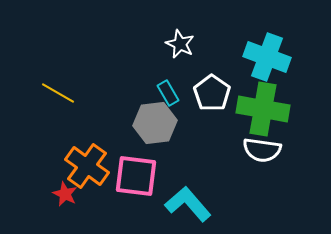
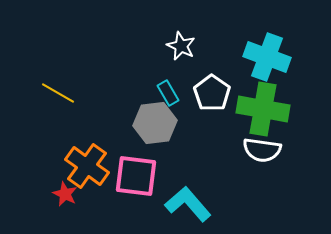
white star: moved 1 px right, 2 px down
